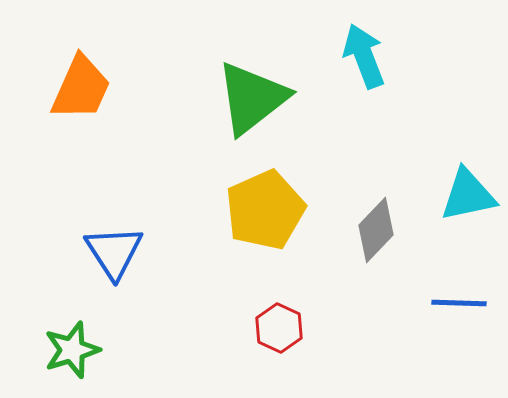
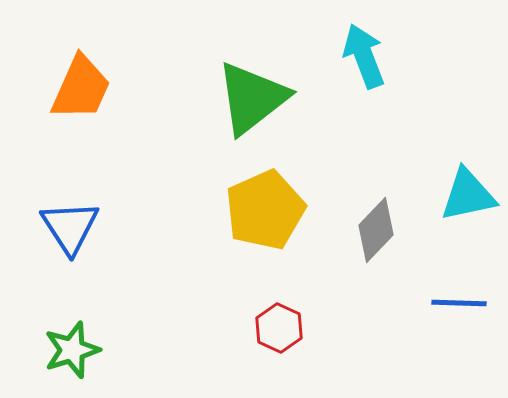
blue triangle: moved 44 px left, 25 px up
